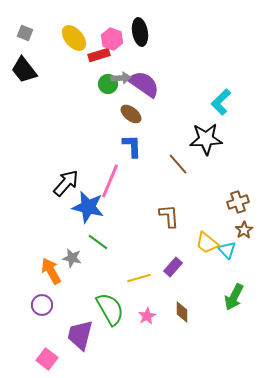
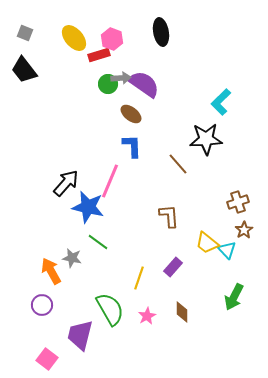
black ellipse: moved 21 px right
yellow line: rotated 55 degrees counterclockwise
